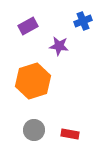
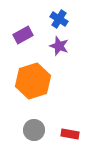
blue cross: moved 24 px left, 2 px up; rotated 36 degrees counterclockwise
purple rectangle: moved 5 px left, 9 px down
purple star: rotated 12 degrees clockwise
